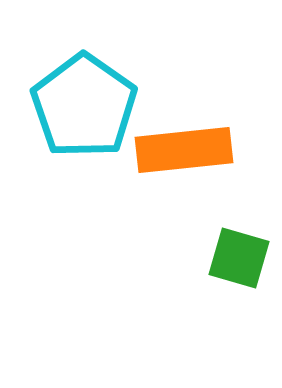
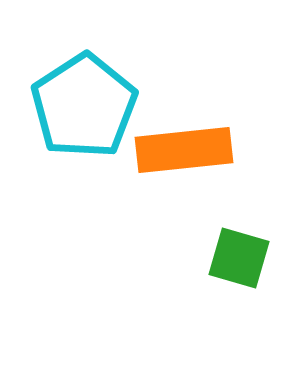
cyan pentagon: rotated 4 degrees clockwise
